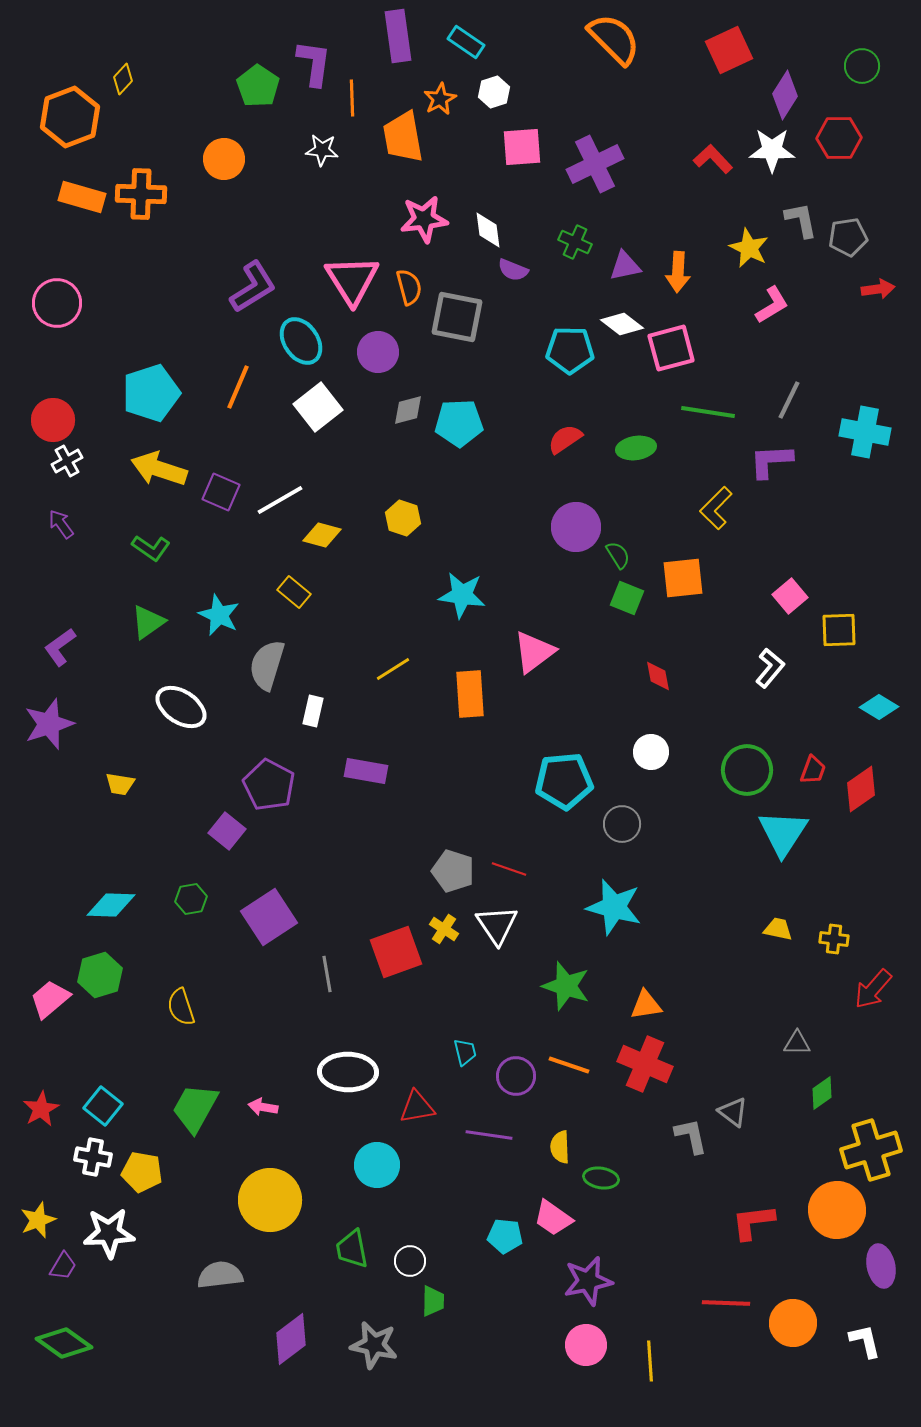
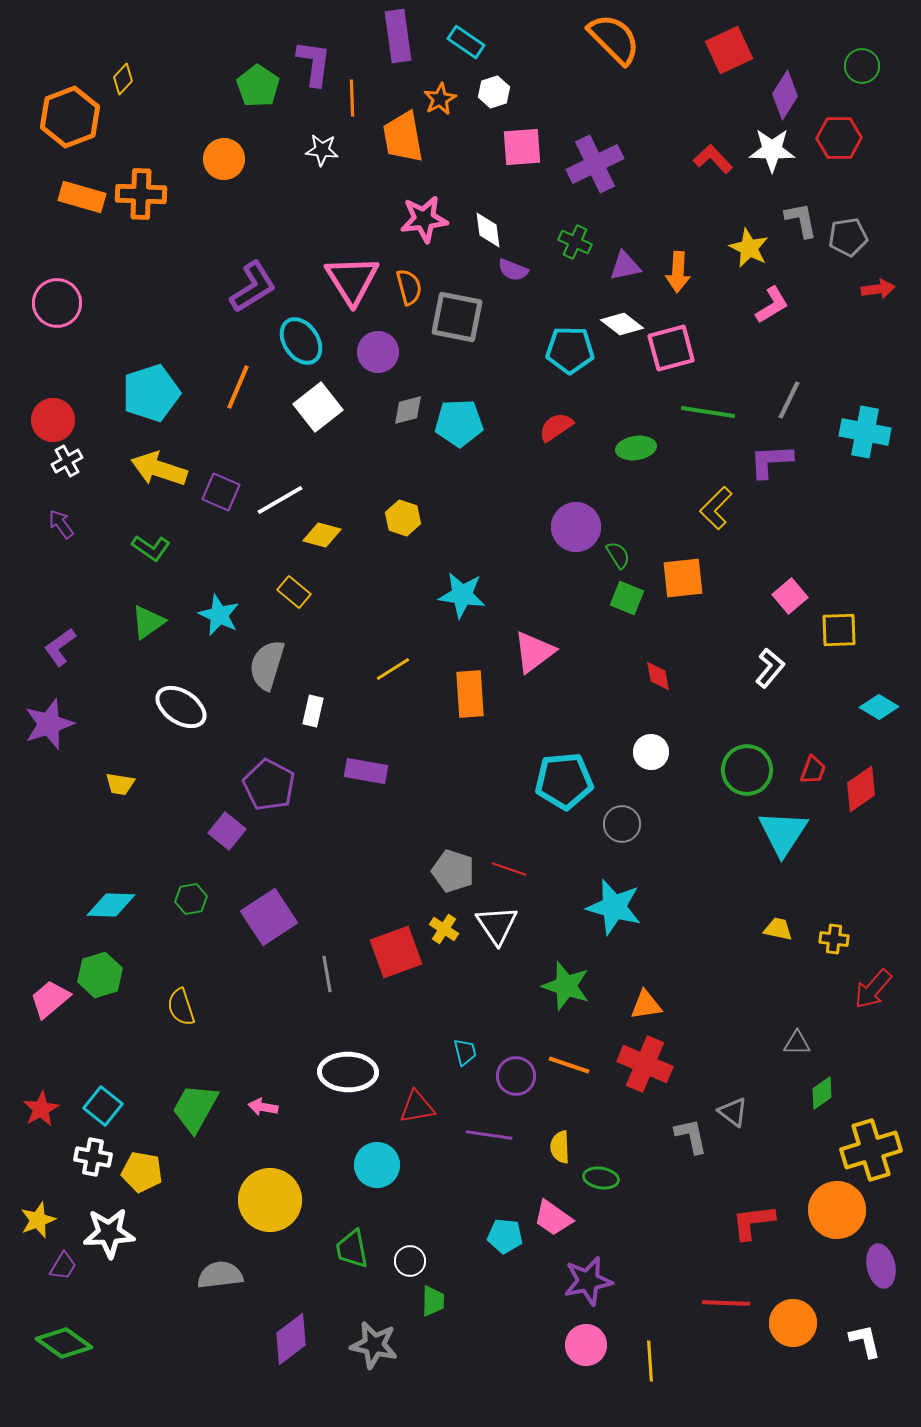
red semicircle at (565, 439): moved 9 px left, 12 px up
